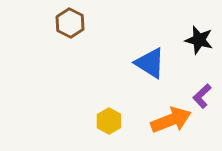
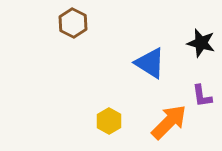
brown hexagon: moved 3 px right
black star: moved 2 px right, 3 px down
purple L-shape: rotated 55 degrees counterclockwise
orange arrow: moved 2 px left, 2 px down; rotated 24 degrees counterclockwise
